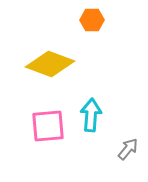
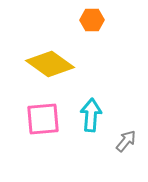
yellow diamond: rotated 15 degrees clockwise
pink square: moved 5 px left, 7 px up
gray arrow: moved 2 px left, 8 px up
